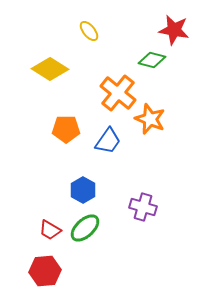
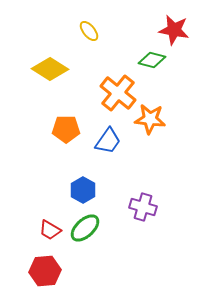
orange star: rotated 16 degrees counterclockwise
